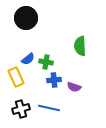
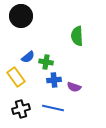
black circle: moved 5 px left, 2 px up
green semicircle: moved 3 px left, 10 px up
blue semicircle: moved 2 px up
yellow rectangle: rotated 12 degrees counterclockwise
blue line: moved 4 px right
